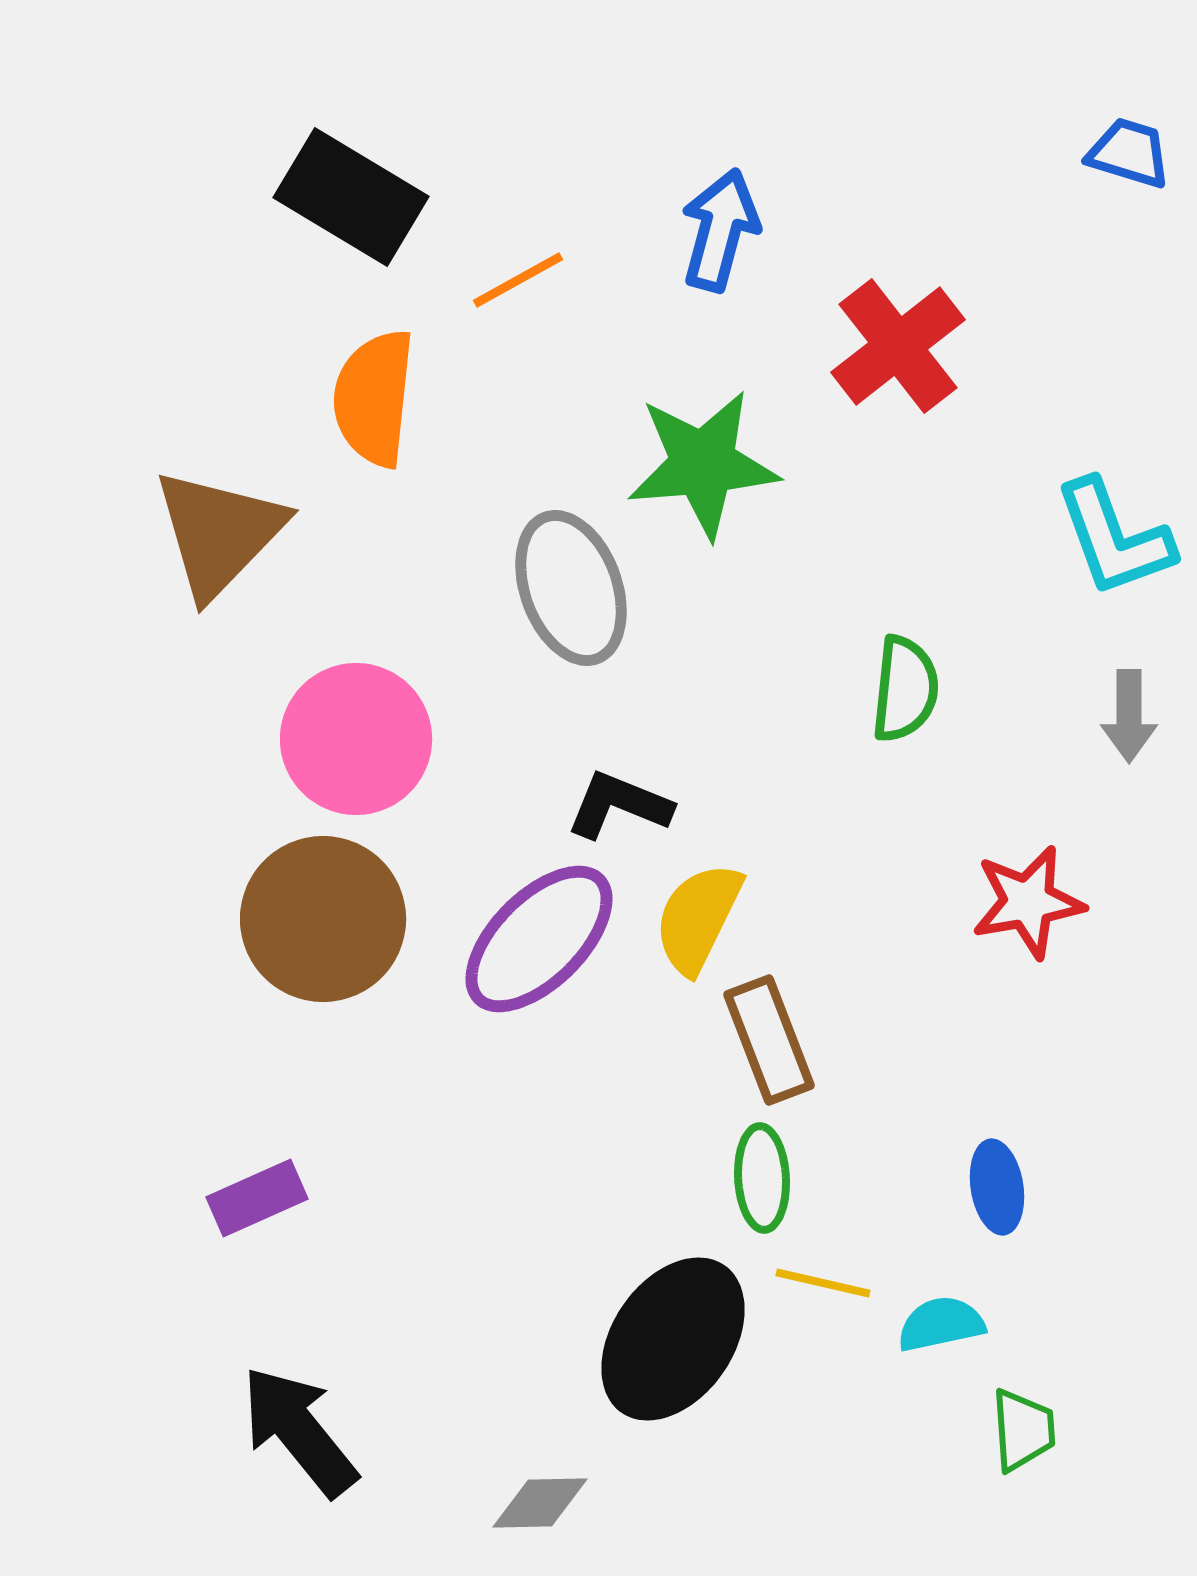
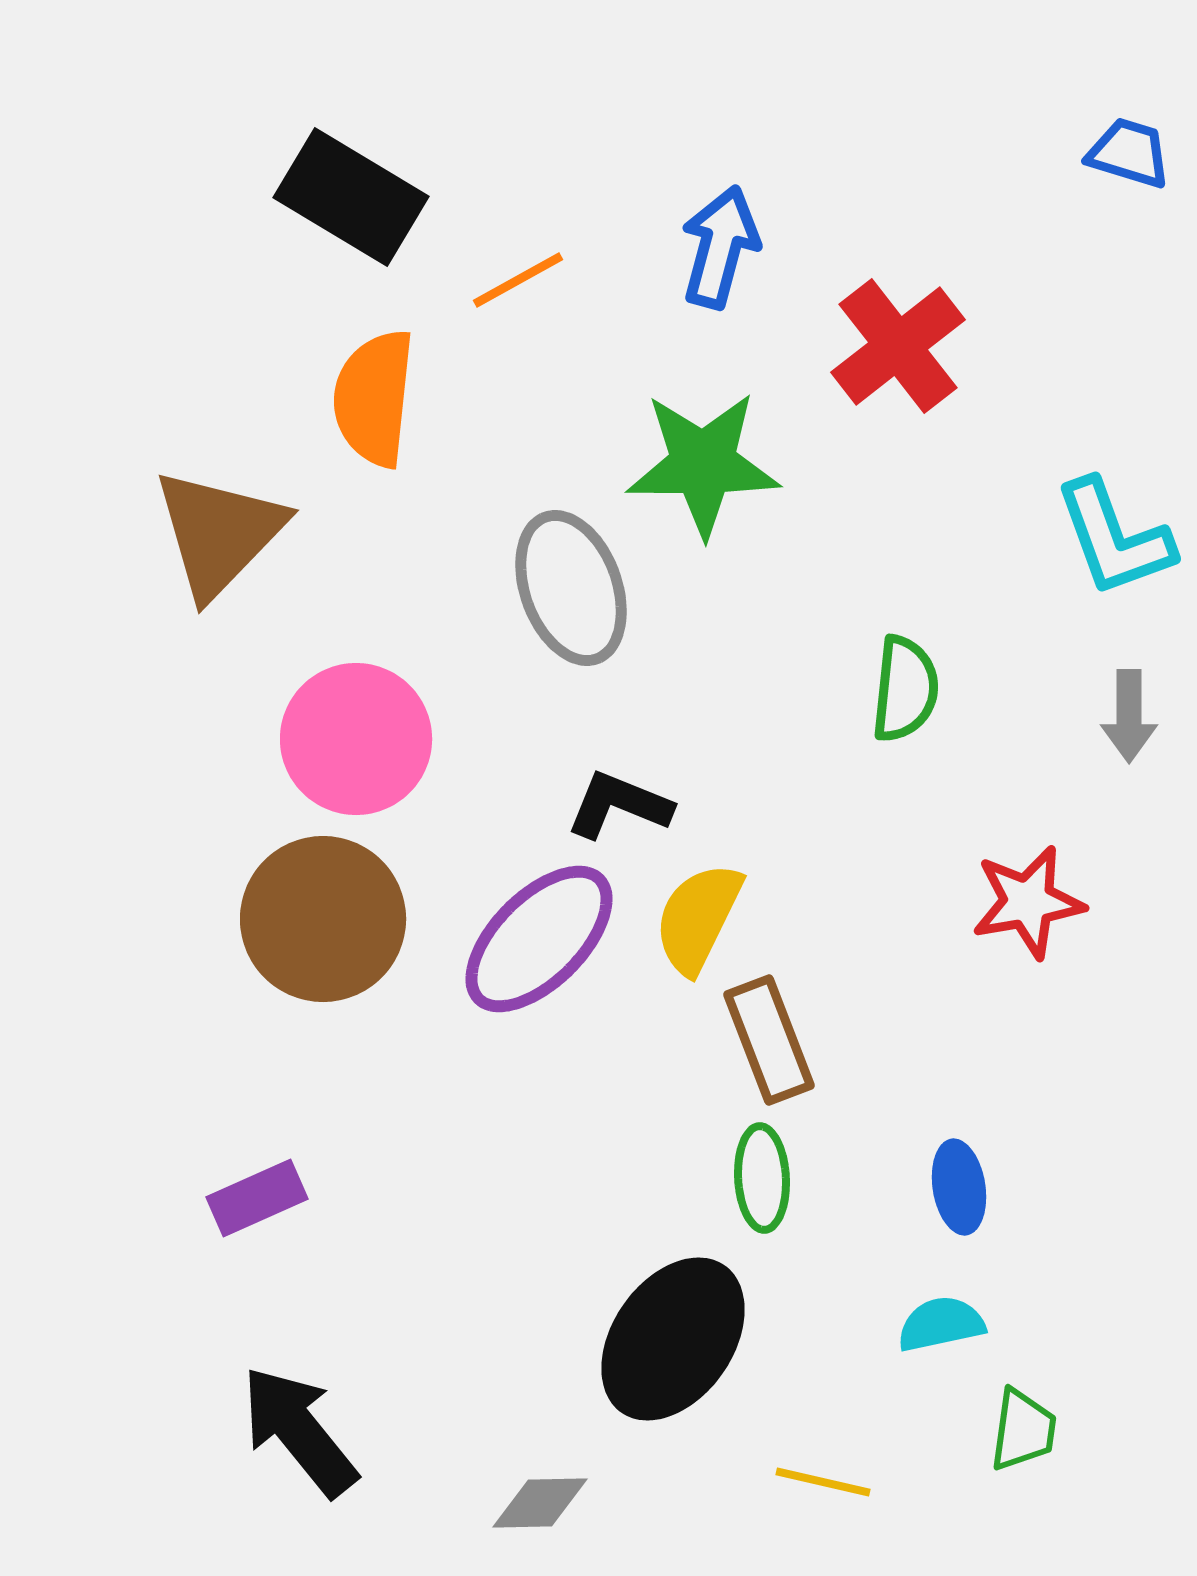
blue arrow: moved 17 px down
green star: rotated 5 degrees clockwise
blue ellipse: moved 38 px left
yellow line: moved 199 px down
green trapezoid: rotated 12 degrees clockwise
